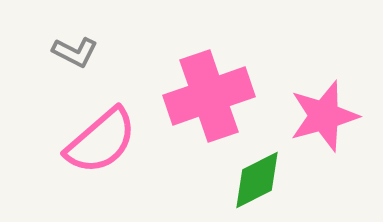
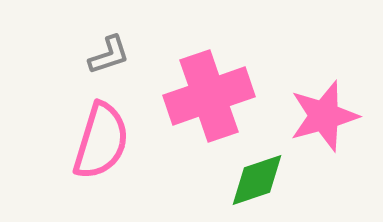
gray L-shape: moved 34 px right, 3 px down; rotated 45 degrees counterclockwise
pink semicircle: rotated 32 degrees counterclockwise
green diamond: rotated 8 degrees clockwise
